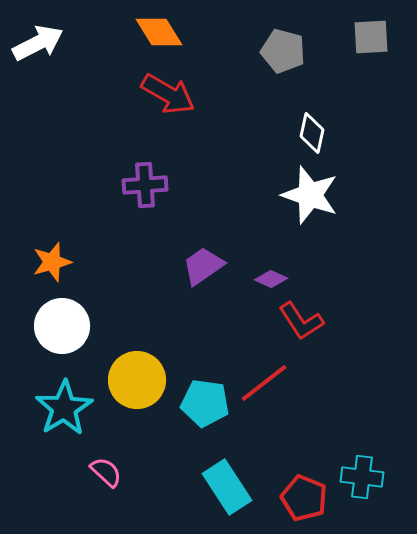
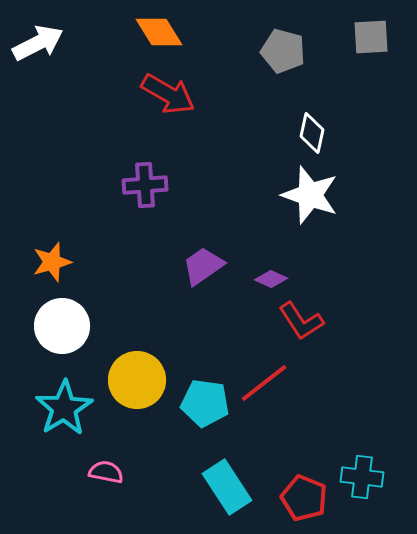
pink semicircle: rotated 32 degrees counterclockwise
